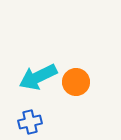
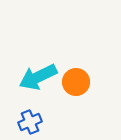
blue cross: rotated 10 degrees counterclockwise
